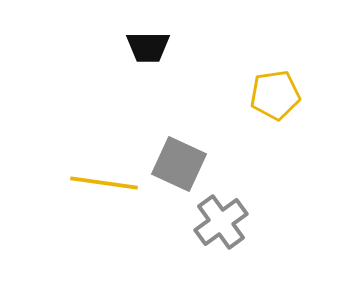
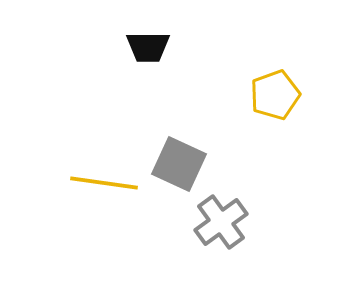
yellow pentagon: rotated 12 degrees counterclockwise
